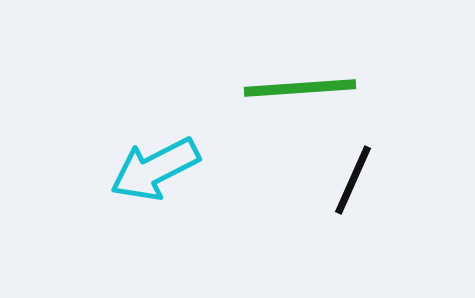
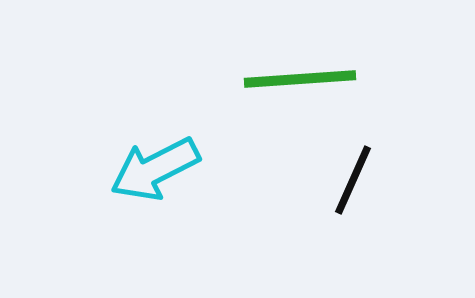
green line: moved 9 px up
